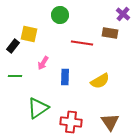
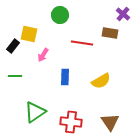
pink arrow: moved 8 px up
yellow semicircle: moved 1 px right
green triangle: moved 3 px left, 4 px down
